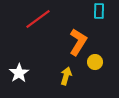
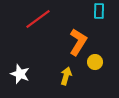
white star: moved 1 px right, 1 px down; rotated 18 degrees counterclockwise
